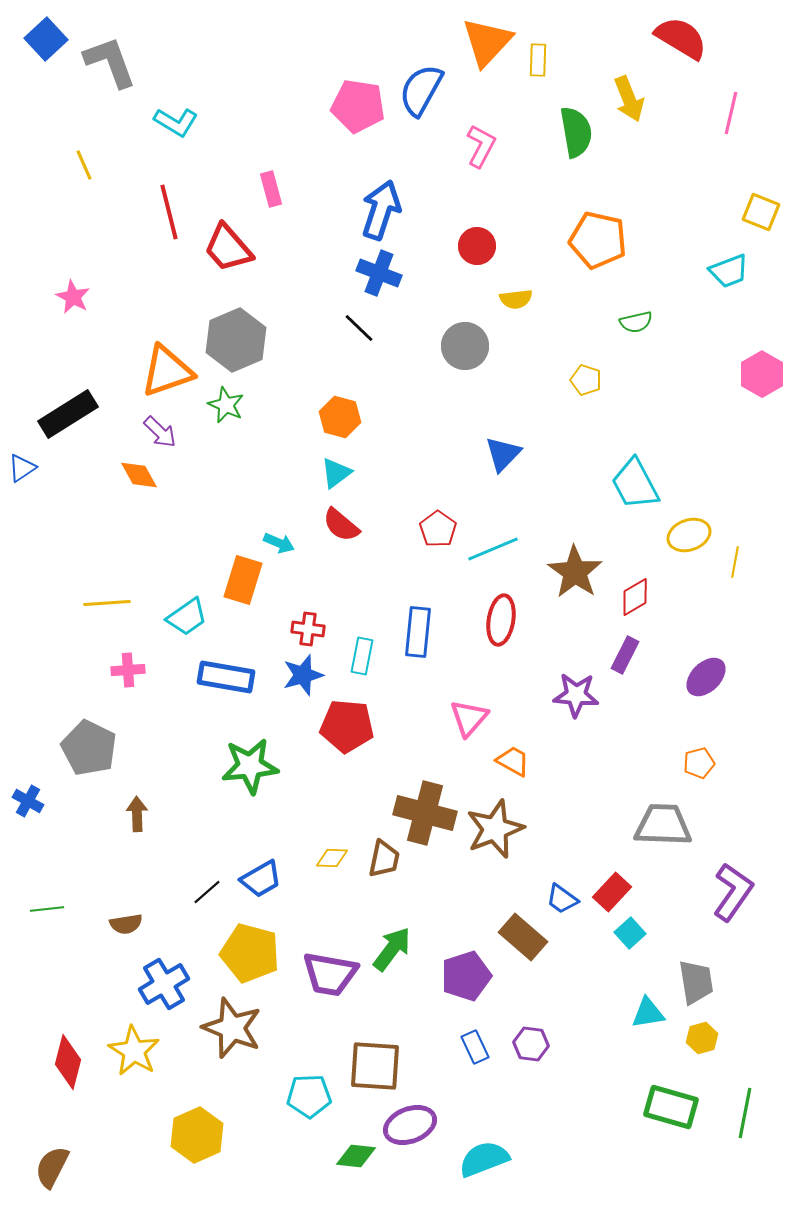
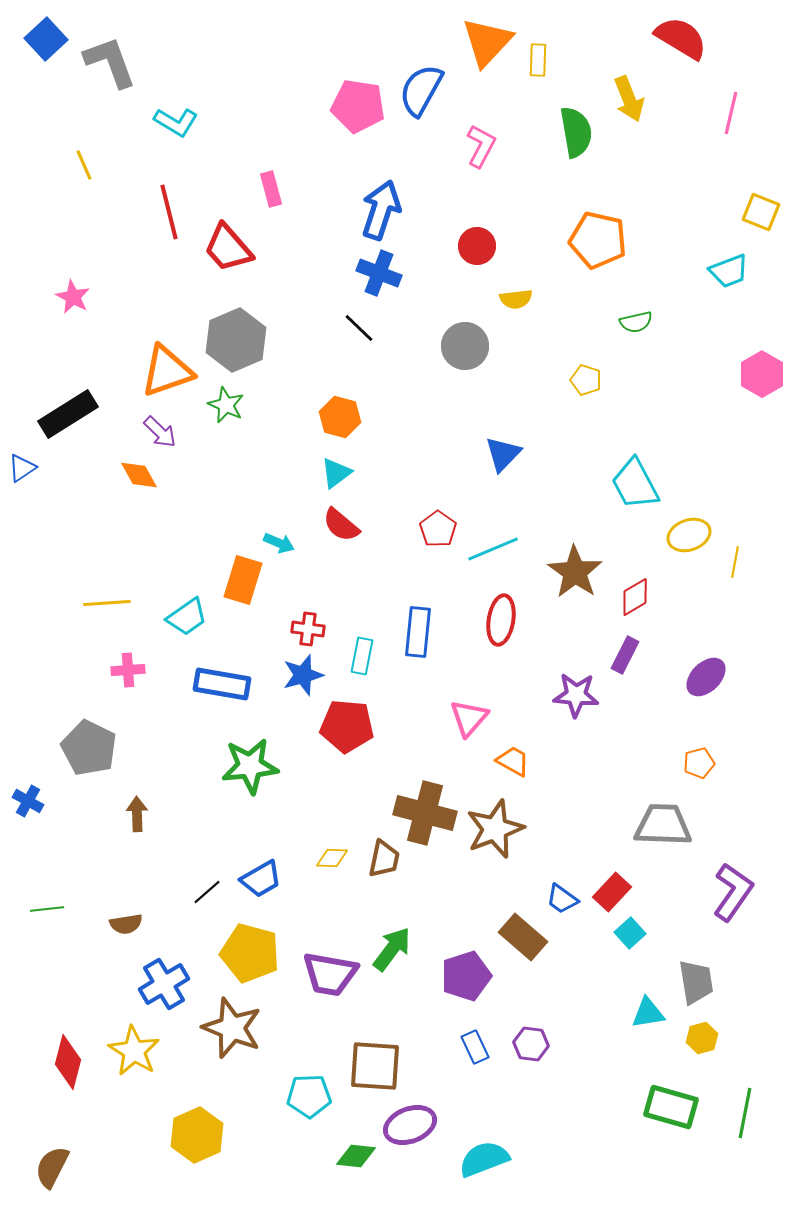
blue rectangle at (226, 677): moved 4 px left, 7 px down
